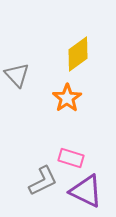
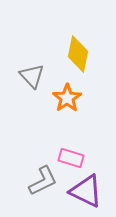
yellow diamond: rotated 42 degrees counterclockwise
gray triangle: moved 15 px right, 1 px down
